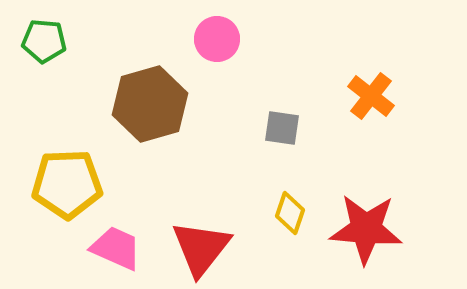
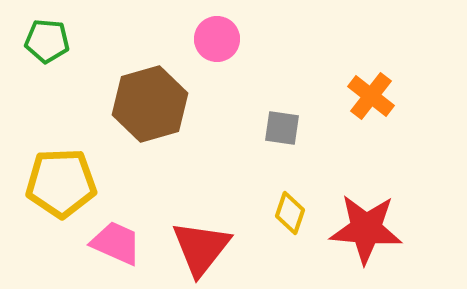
green pentagon: moved 3 px right
yellow pentagon: moved 6 px left, 1 px up
pink trapezoid: moved 5 px up
